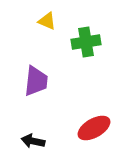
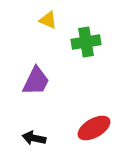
yellow triangle: moved 1 px right, 1 px up
purple trapezoid: rotated 20 degrees clockwise
black arrow: moved 1 px right, 3 px up
